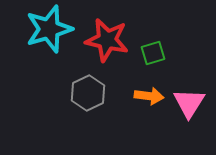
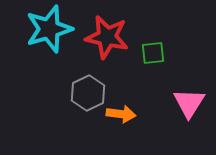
red star: moved 3 px up
green square: rotated 10 degrees clockwise
orange arrow: moved 28 px left, 18 px down
